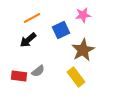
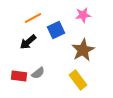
orange line: moved 1 px right
blue square: moved 5 px left
black arrow: moved 2 px down
gray semicircle: moved 2 px down
yellow rectangle: moved 2 px right, 3 px down
